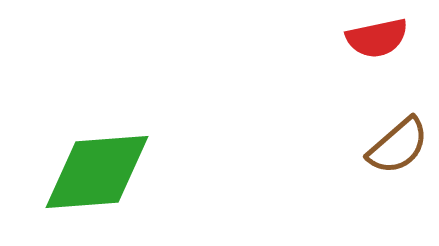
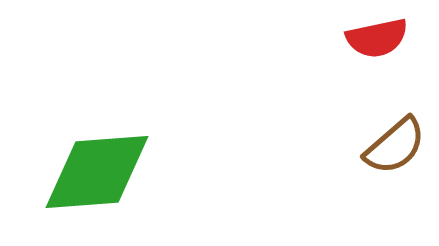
brown semicircle: moved 3 px left
